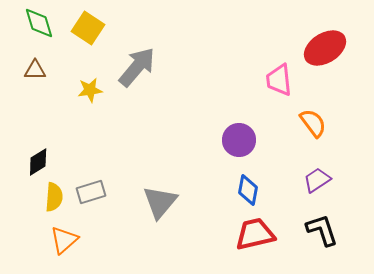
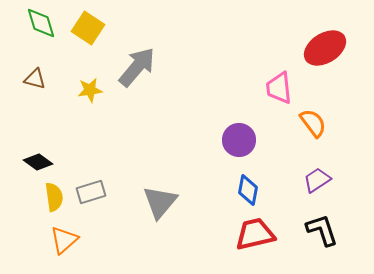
green diamond: moved 2 px right
brown triangle: moved 9 px down; rotated 15 degrees clockwise
pink trapezoid: moved 8 px down
black diamond: rotated 68 degrees clockwise
yellow semicircle: rotated 12 degrees counterclockwise
